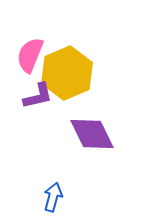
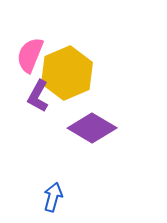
purple L-shape: rotated 132 degrees clockwise
purple diamond: moved 6 px up; rotated 33 degrees counterclockwise
